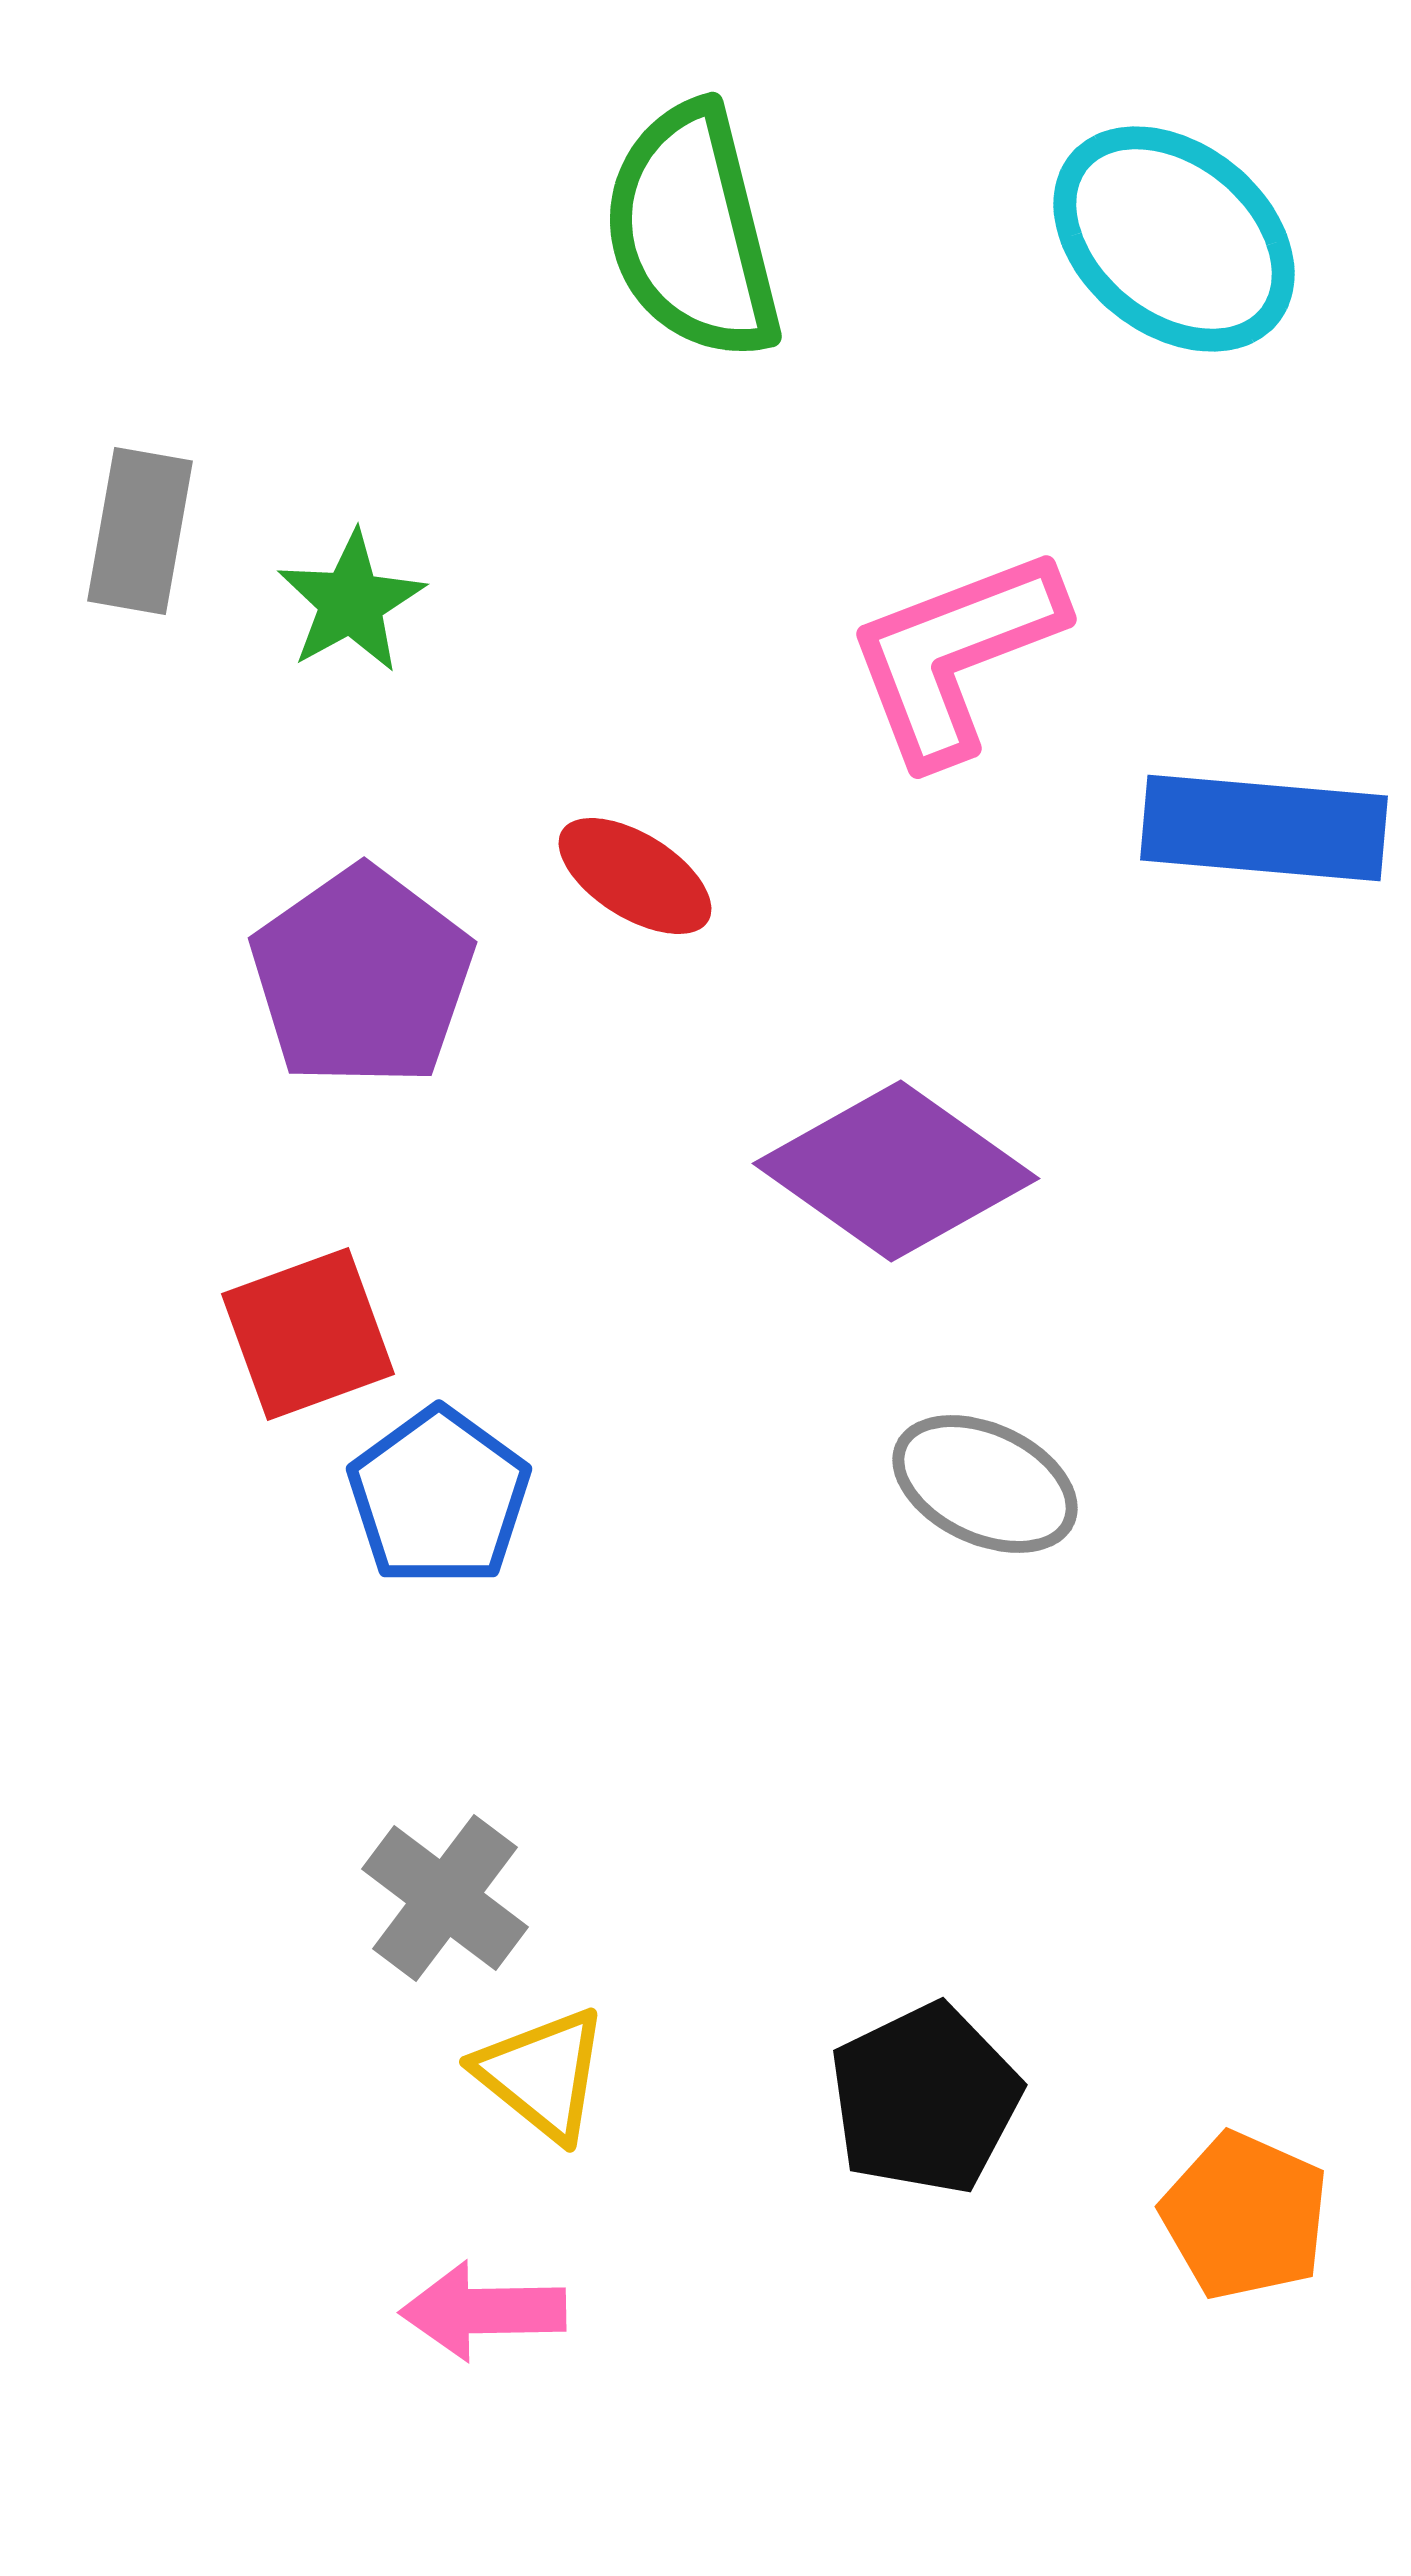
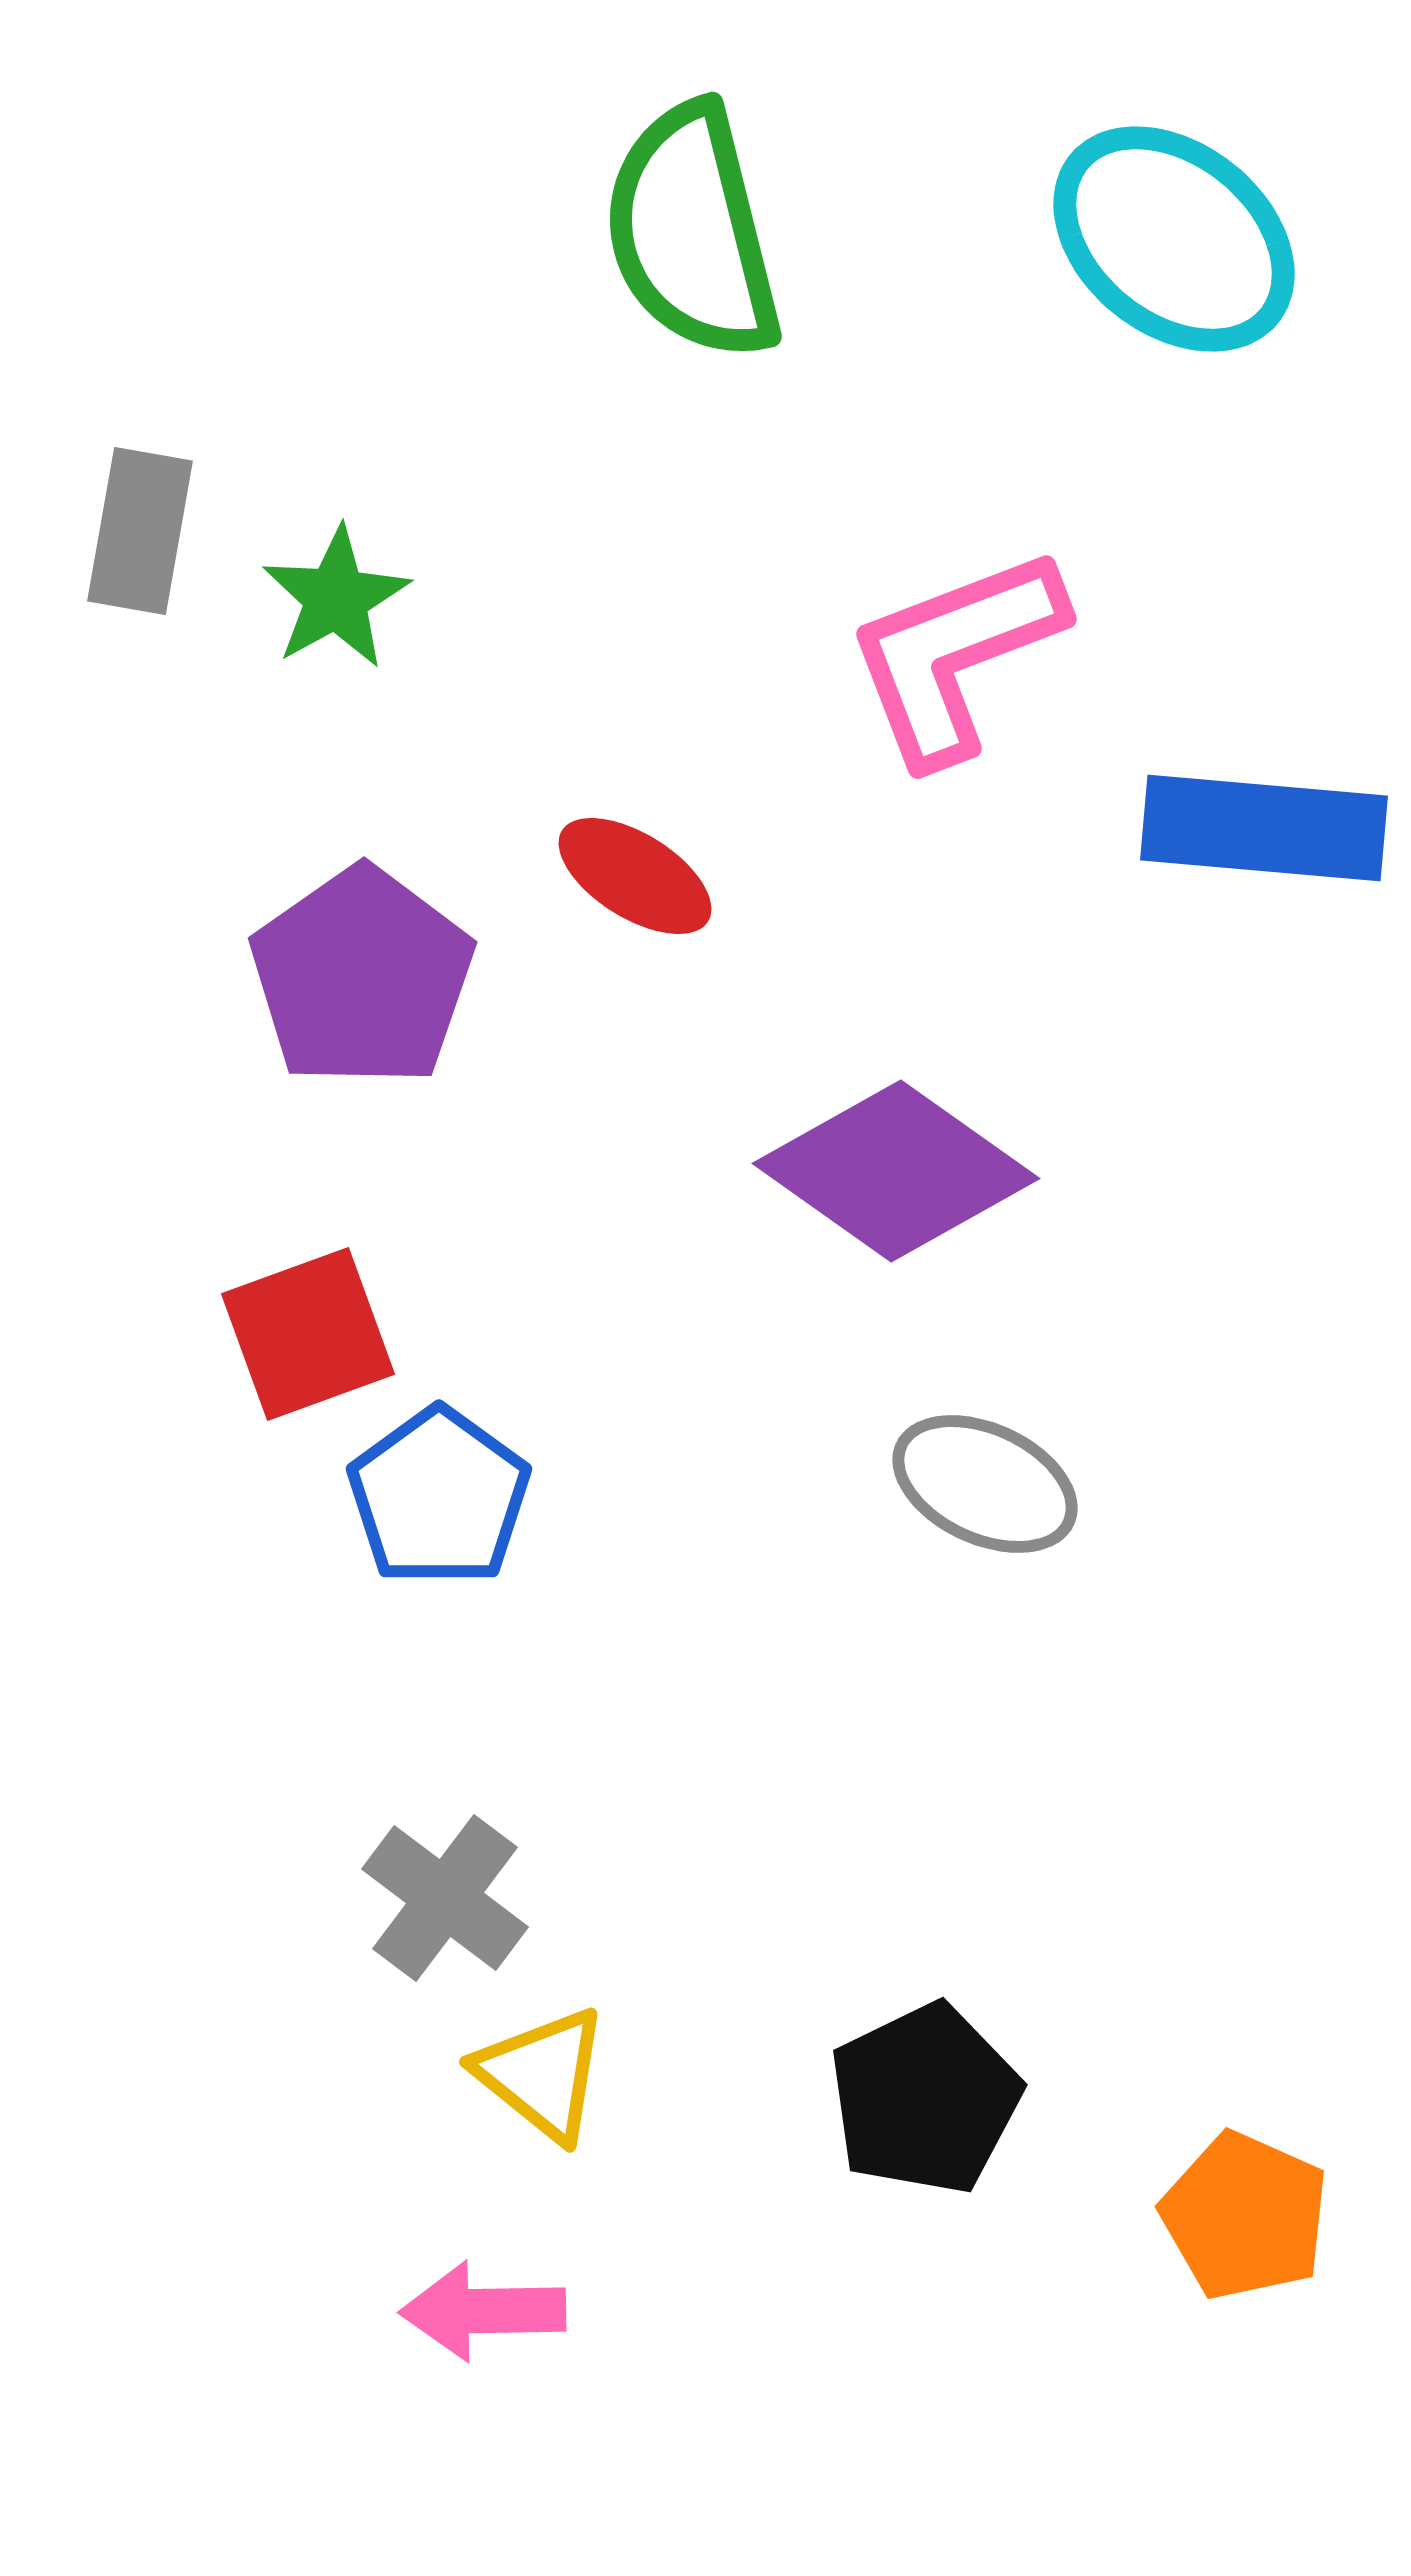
green star: moved 15 px left, 4 px up
